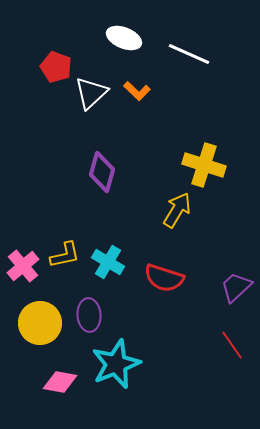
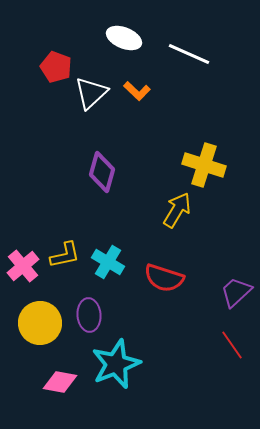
purple trapezoid: moved 5 px down
